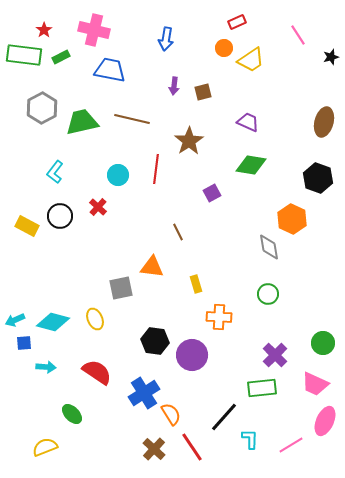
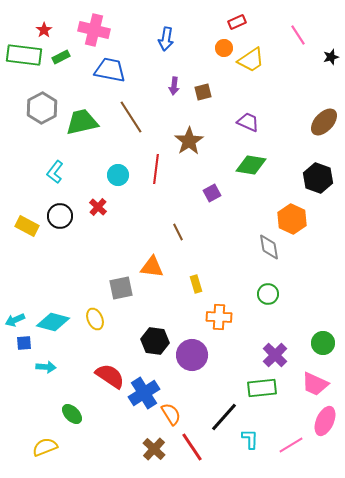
brown line at (132, 119): moved 1 px left, 2 px up; rotated 44 degrees clockwise
brown ellipse at (324, 122): rotated 28 degrees clockwise
red semicircle at (97, 372): moved 13 px right, 4 px down
